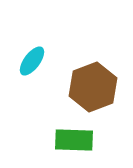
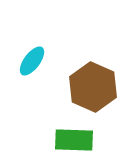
brown hexagon: rotated 15 degrees counterclockwise
